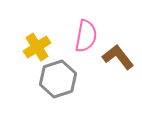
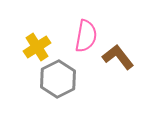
gray hexagon: rotated 9 degrees counterclockwise
